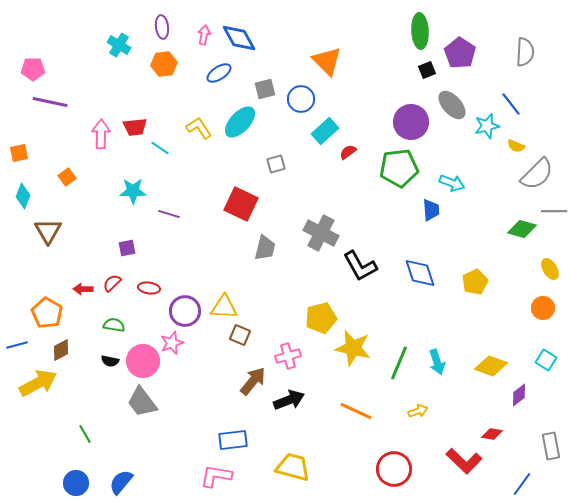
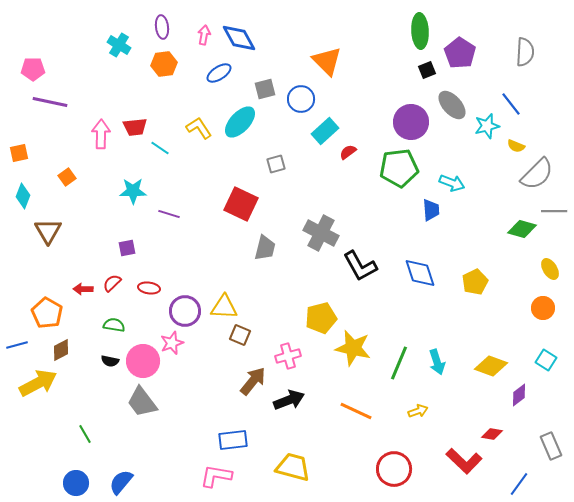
gray rectangle at (551, 446): rotated 12 degrees counterclockwise
blue line at (522, 484): moved 3 px left
